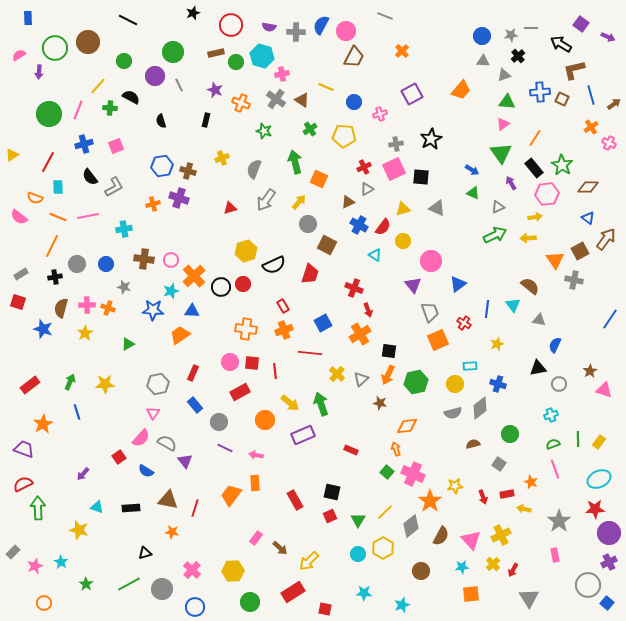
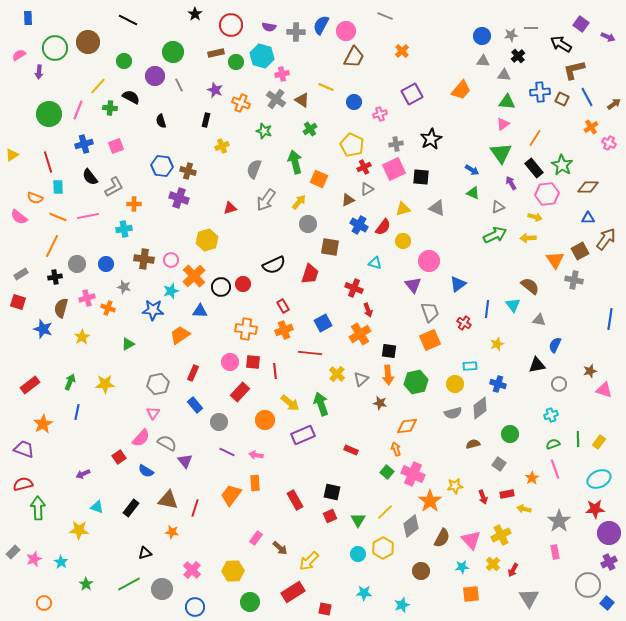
black star at (193, 13): moved 2 px right, 1 px down; rotated 16 degrees counterclockwise
gray triangle at (504, 75): rotated 24 degrees clockwise
blue line at (591, 95): moved 4 px left, 2 px down; rotated 12 degrees counterclockwise
yellow pentagon at (344, 136): moved 8 px right, 9 px down; rotated 20 degrees clockwise
yellow cross at (222, 158): moved 12 px up
red line at (48, 162): rotated 45 degrees counterclockwise
blue hexagon at (162, 166): rotated 15 degrees clockwise
brown triangle at (348, 202): moved 2 px up
orange cross at (153, 204): moved 19 px left; rotated 16 degrees clockwise
yellow arrow at (535, 217): rotated 24 degrees clockwise
blue triangle at (588, 218): rotated 40 degrees counterclockwise
brown square at (327, 245): moved 3 px right, 2 px down; rotated 18 degrees counterclockwise
yellow hexagon at (246, 251): moved 39 px left, 11 px up
cyan triangle at (375, 255): moved 8 px down; rotated 16 degrees counterclockwise
pink circle at (431, 261): moved 2 px left
pink cross at (87, 305): moved 7 px up; rotated 14 degrees counterclockwise
blue triangle at (192, 311): moved 8 px right
blue line at (610, 319): rotated 25 degrees counterclockwise
yellow star at (85, 333): moved 3 px left, 4 px down
orange square at (438, 340): moved 8 px left
red square at (252, 363): moved 1 px right, 1 px up
black triangle at (538, 368): moved 1 px left, 3 px up
brown star at (590, 371): rotated 16 degrees clockwise
orange arrow at (388, 375): rotated 30 degrees counterclockwise
red rectangle at (240, 392): rotated 18 degrees counterclockwise
blue line at (77, 412): rotated 28 degrees clockwise
purple line at (225, 448): moved 2 px right, 4 px down
purple arrow at (83, 474): rotated 24 degrees clockwise
orange star at (531, 482): moved 1 px right, 4 px up; rotated 16 degrees clockwise
red semicircle at (23, 484): rotated 12 degrees clockwise
black rectangle at (131, 508): rotated 48 degrees counterclockwise
yellow star at (79, 530): rotated 12 degrees counterclockwise
brown semicircle at (441, 536): moved 1 px right, 2 px down
pink rectangle at (555, 555): moved 3 px up
pink star at (35, 566): moved 1 px left, 7 px up
